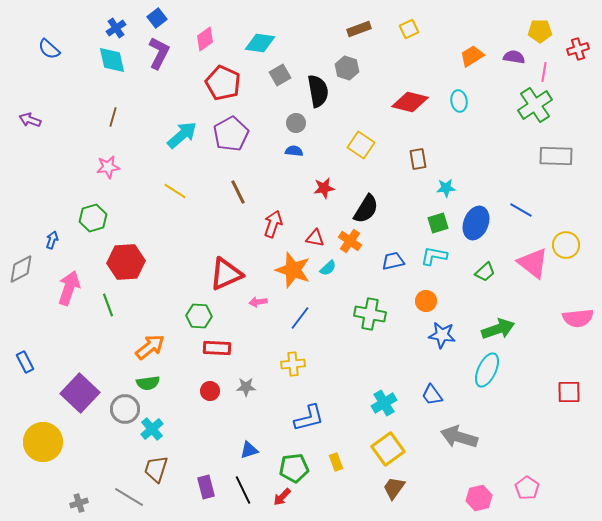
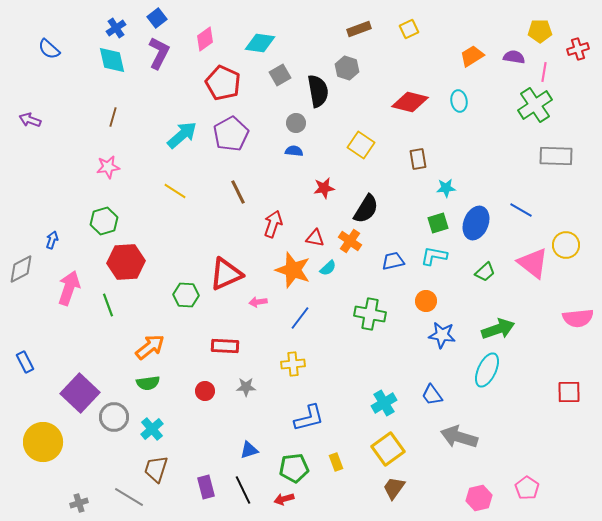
green hexagon at (93, 218): moved 11 px right, 3 px down
green hexagon at (199, 316): moved 13 px left, 21 px up
red rectangle at (217, 348): moved 8 px right, 2 px up
red circle at (210, 391): moved 5 px left
gray circle at (125, 409): moved 11 px left, 8 px down
red arrow at (282, 497): moved 2 px right, 2 px down; rotated 30 degrees clockwise
